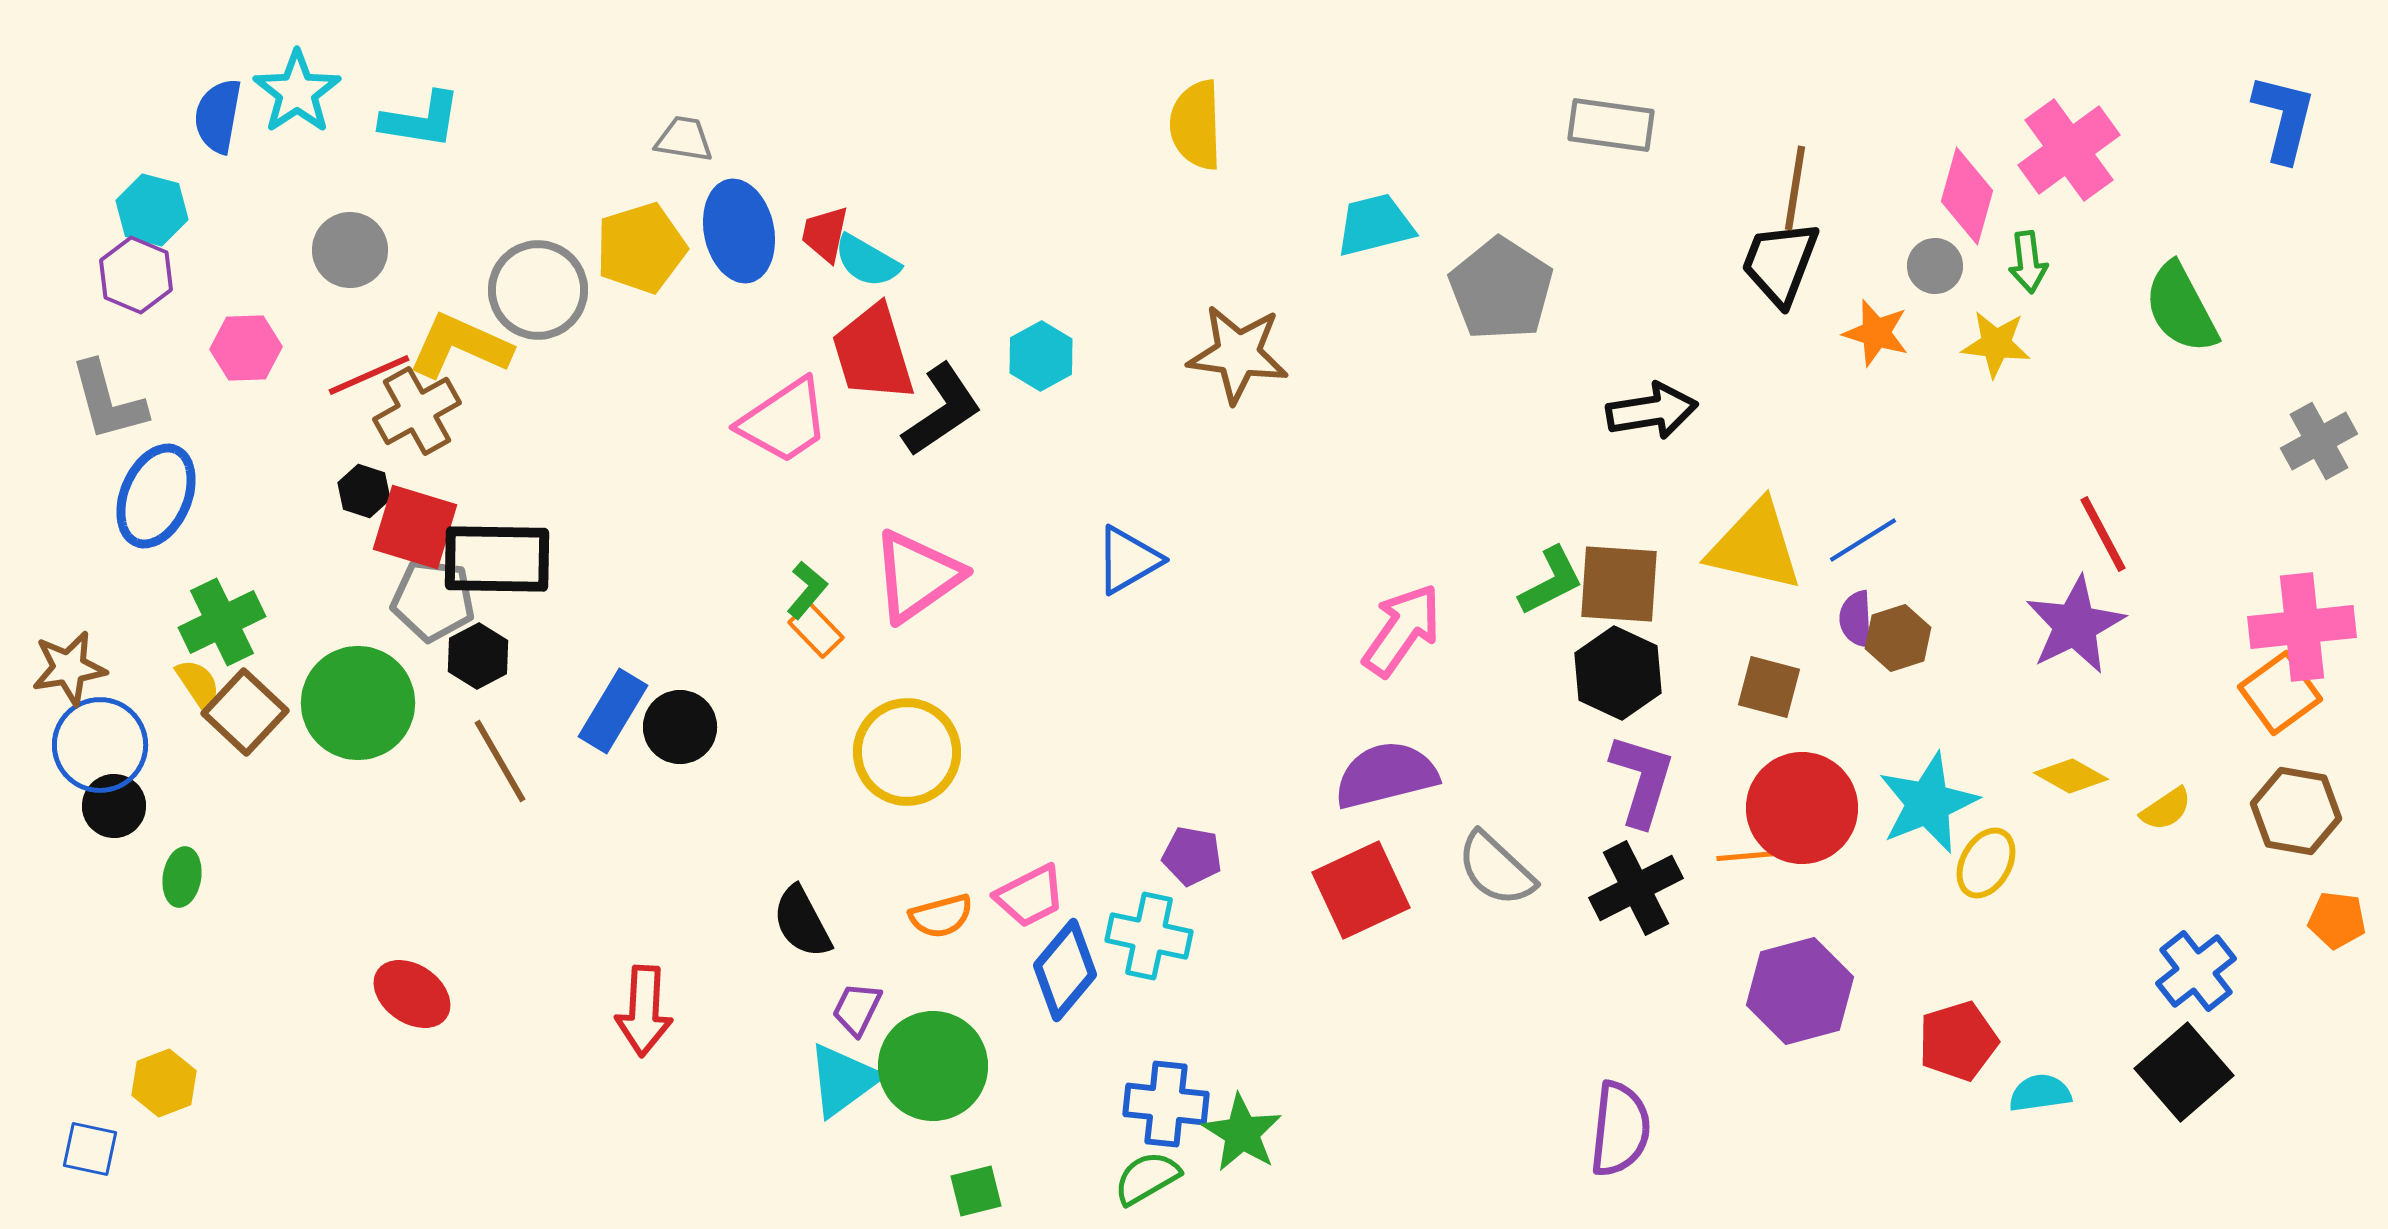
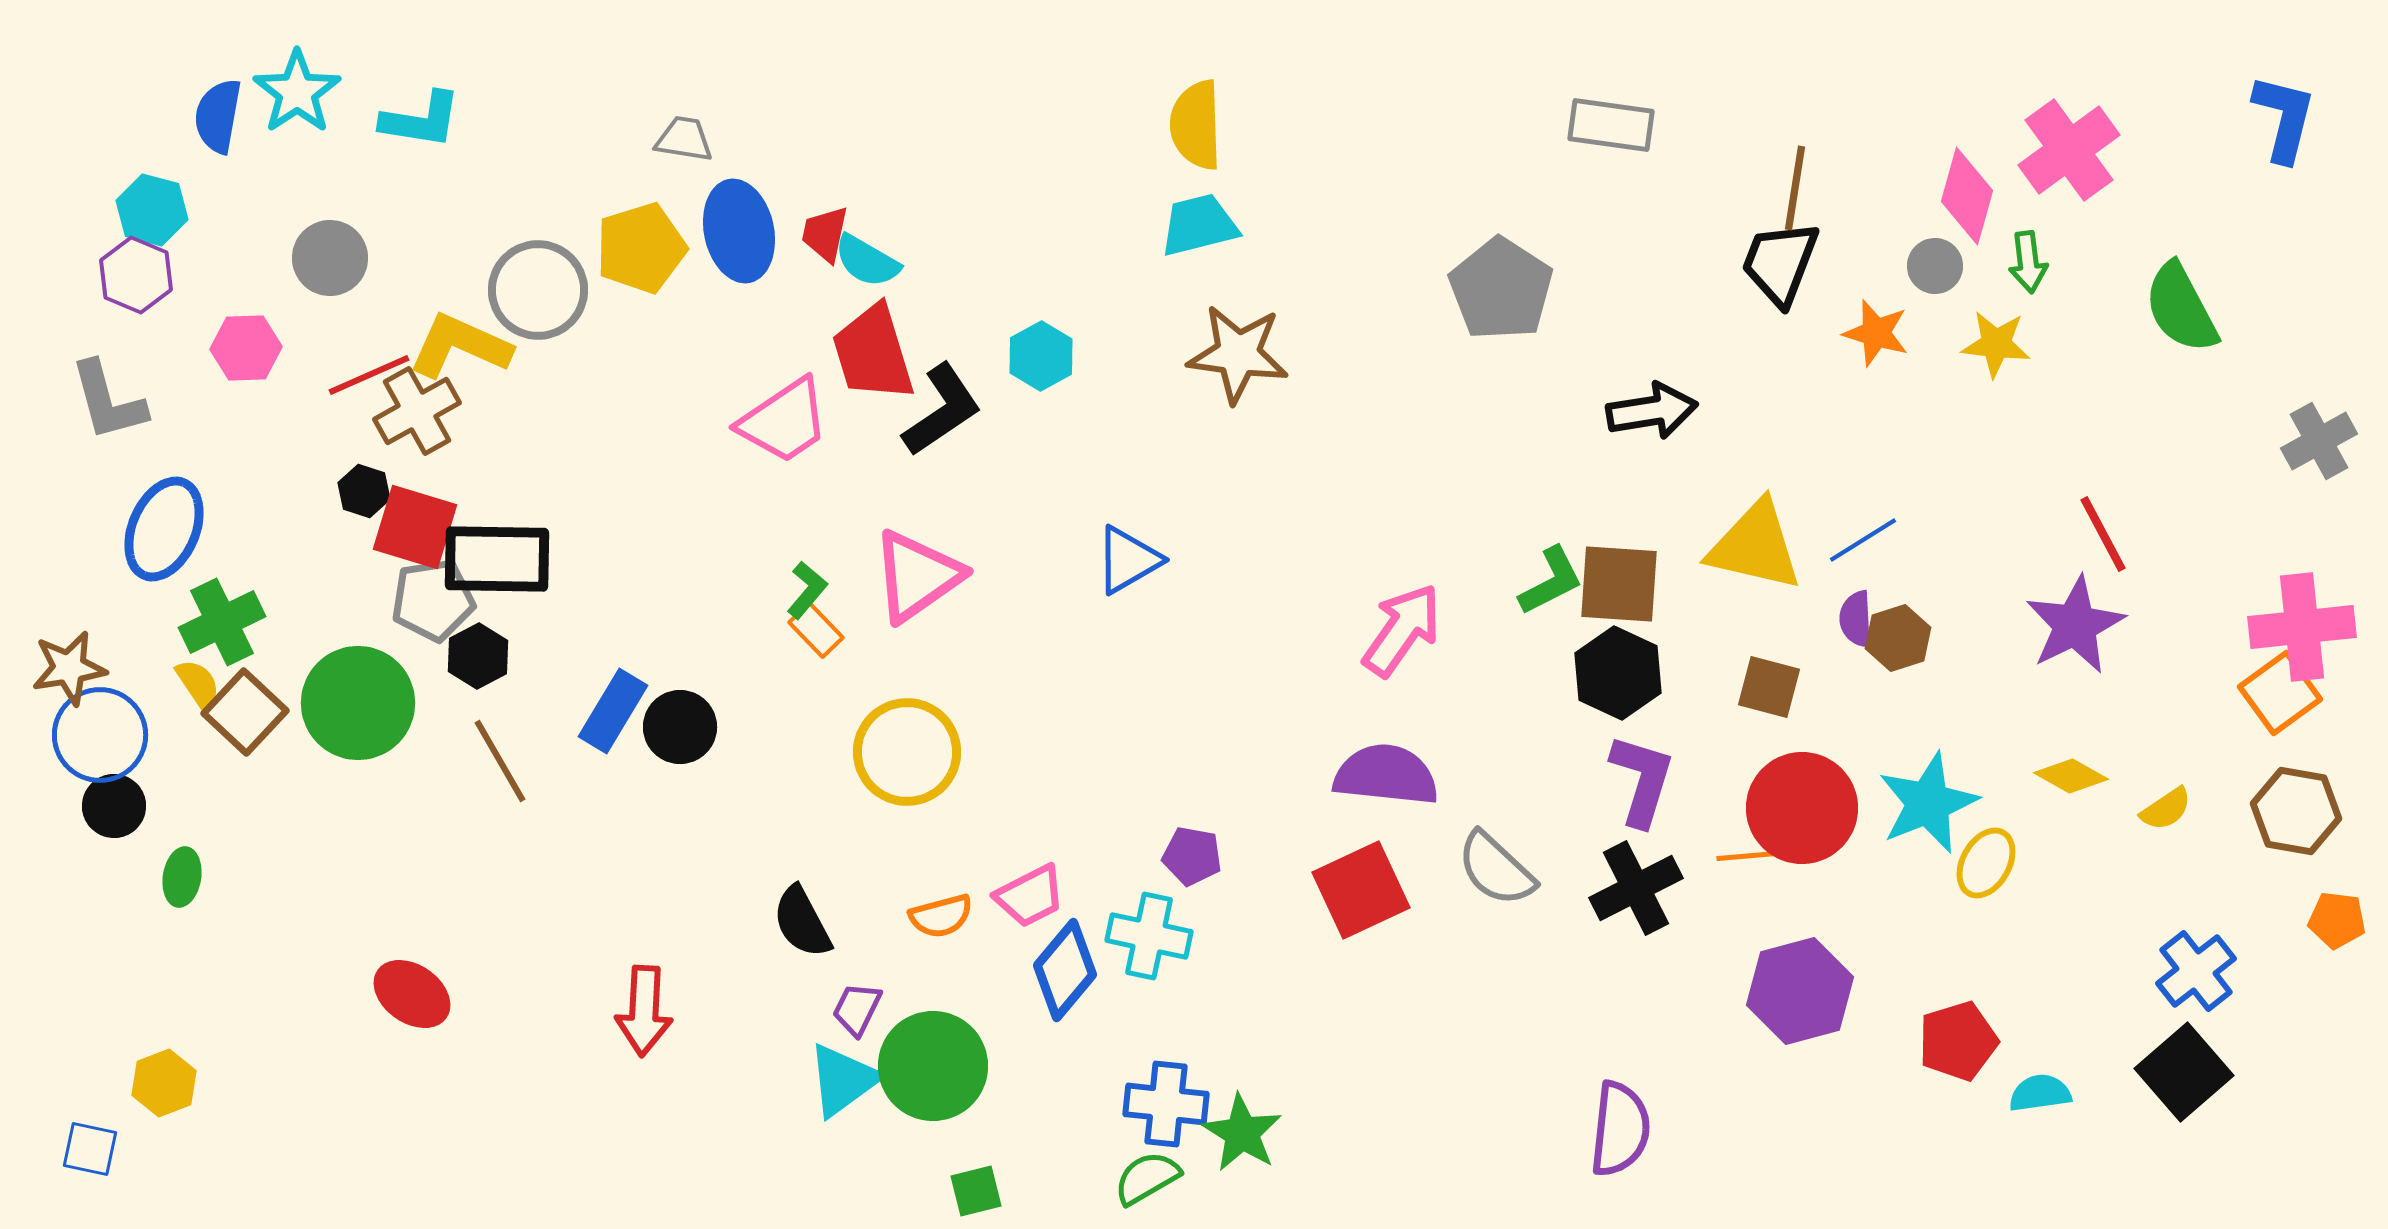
cyan trapezoid at (1375, 225): moved 176 px left
gray circle at (350, 250): moved 20 px left, 8 px down
blue ellipse at (156, 496): moved 8 px right, 33 px down
gray pentagon at (433, 600): rotated 16 degrees counterclockwise
blue circle at (100, 745): moved 10 px up
purple semicircle at (1386, 775): rotated 20 degrees clockwise
